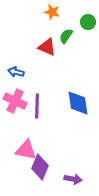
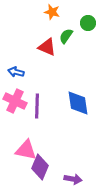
green circle: moved 1 px down
